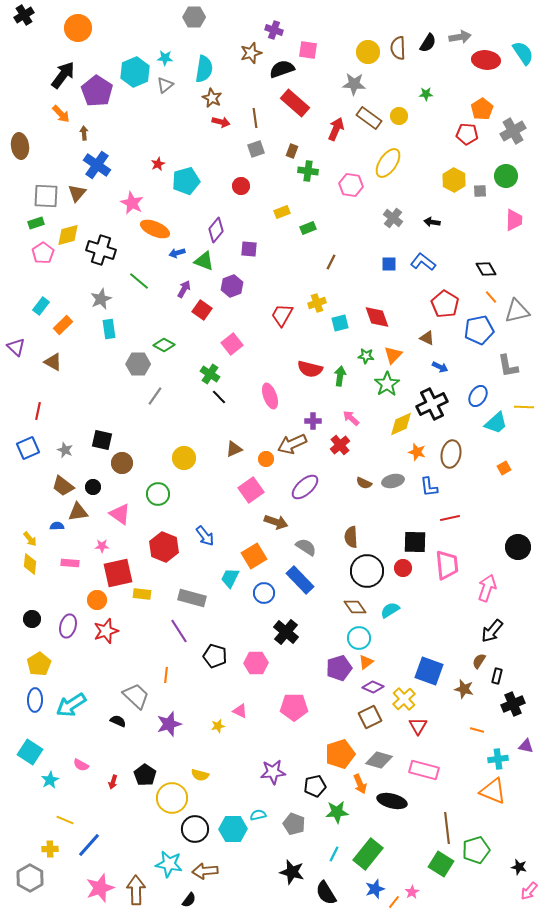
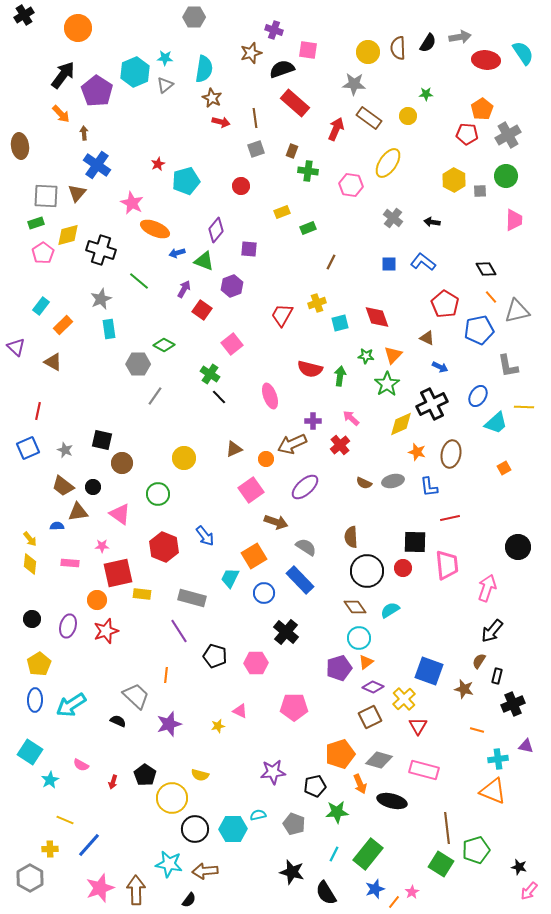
yellow circle at (399, 116): moved 9 px right
gray cross at (513, 131): moved 5 px left, 4 px down
